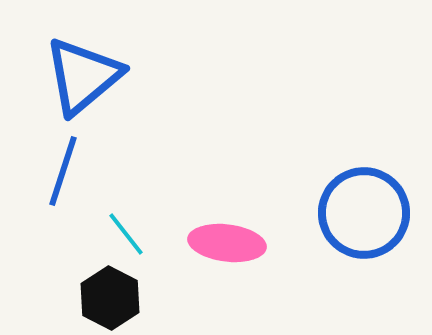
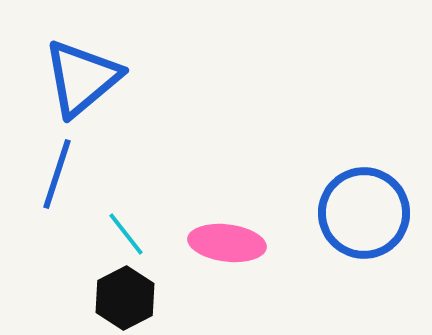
blue triangle: moved 1 px left, 2 px down
blue line: moved 6 px left, 3 px down
black hexagon: moved 15 px right; rotated 6 degrees clockwise
